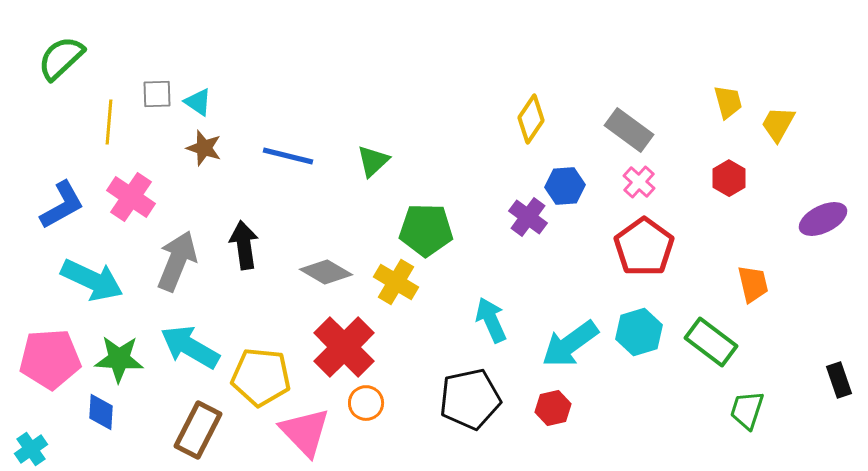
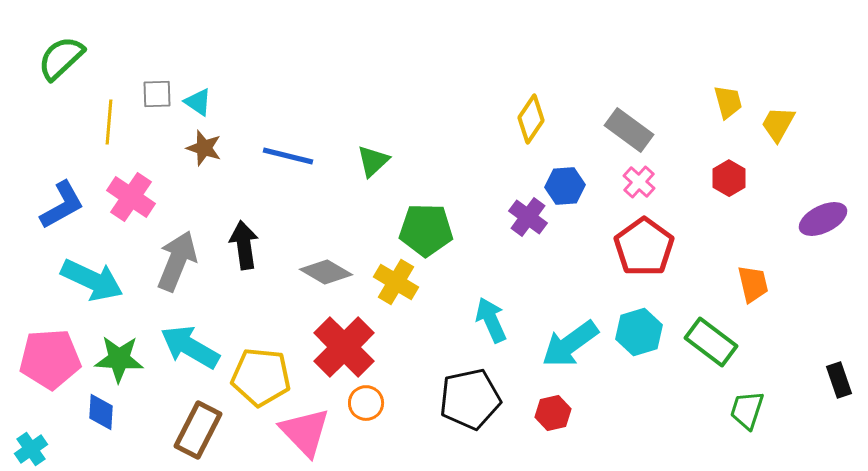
red hexagon at (553, 408): moved 5 px down
